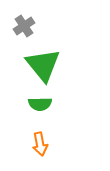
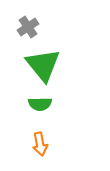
gray cross: moved 4 px right, 1 px down
